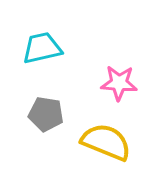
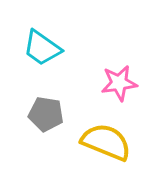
cyan trapezoid: rotated 132 degrees counterclockwise
pink star: rotated 12 degrees counterclockwise
